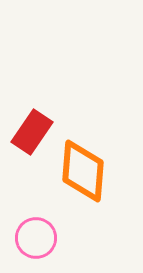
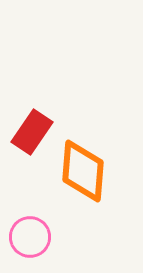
pink circle: moved 6 px left, 1 px up
